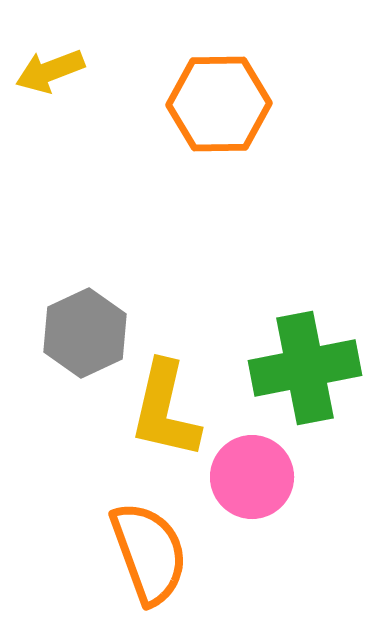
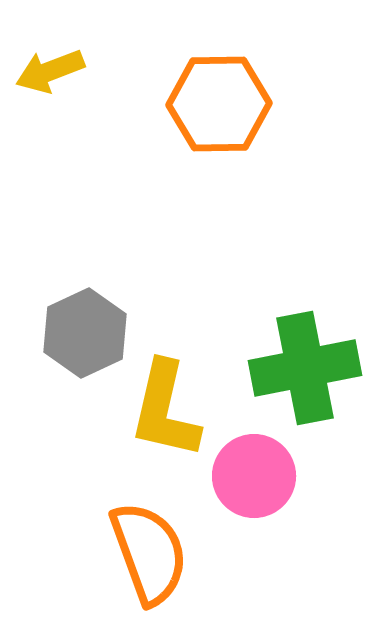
pink circle: moved 2 px right, 1 px up
